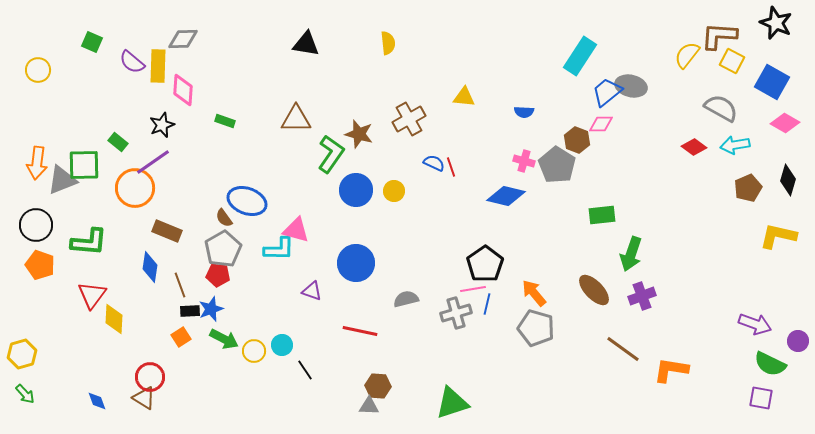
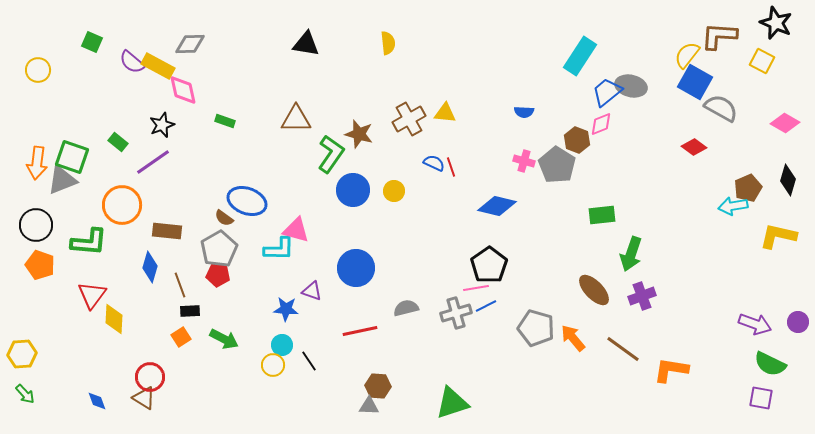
gray diamond at (183, 39): moved 7 px right, 5 px down
yellow square at (732, 61): moved 30 px right
yellow rectangle at (158, 66): rotated 64 degrees counterclockwise
blue square at (772, 82): moved 77 px left
pink diamond at (183, 90): rotated 16 degrees counterclockwise
yellow triangle at (464, 97): moved 19 px left, 16 px down
pink diamond at (601, 124): rotated 20 degrees counterclockwise
cyan arrow at (735, 145): moved 2 px left, 61 px down
green square at (84, 165): moved 12 px left, 8 px up; rotated 20 degrees clockwise
orange circle at (135, 188): moved 13 px left, 17 px down
blue circle at (356, 190): moved 3 px left
blue diamond at (506, 196): moved 9 px left, 10 px down
brown semicircle at (224, 218): rotated 18 degrees counterclockwise
brown rectangle at (167, 231): rotated 16 degrees counterclockwise
gray pentagon at (223, 249): moved 4 px left
blue circle at (356, 263): moved 5 px down
black pentagon at (485, 264): moved 4 px right, 1 px down
blue diamond at (150, 267): rotated 8 degrees clockwise
pink line at (473, 289): moved 3 px right, 1 px up
orange arrow at (534, 293): moved 39 px right, 45 px down
gray semicircle at (406, 299): moved 9 px down
blue line at (487, 304): moved 1 px left, 2 px down; rotated 50 degrees clockwise
blue star at (211, 309): moved 75 px right; rotated 25 degrees clockwise
red line at (360, 331): rotated 24 degrees counterclockwise
purple circle at (798, 341): moved 19 px up
yellow circle at (254, 351): moved 19 px right, 14 px down
yellow hexagon at (22, 354): rotated 12 degrees clockwise
black line at (305, 370): moved 4 px right, 9 px up
